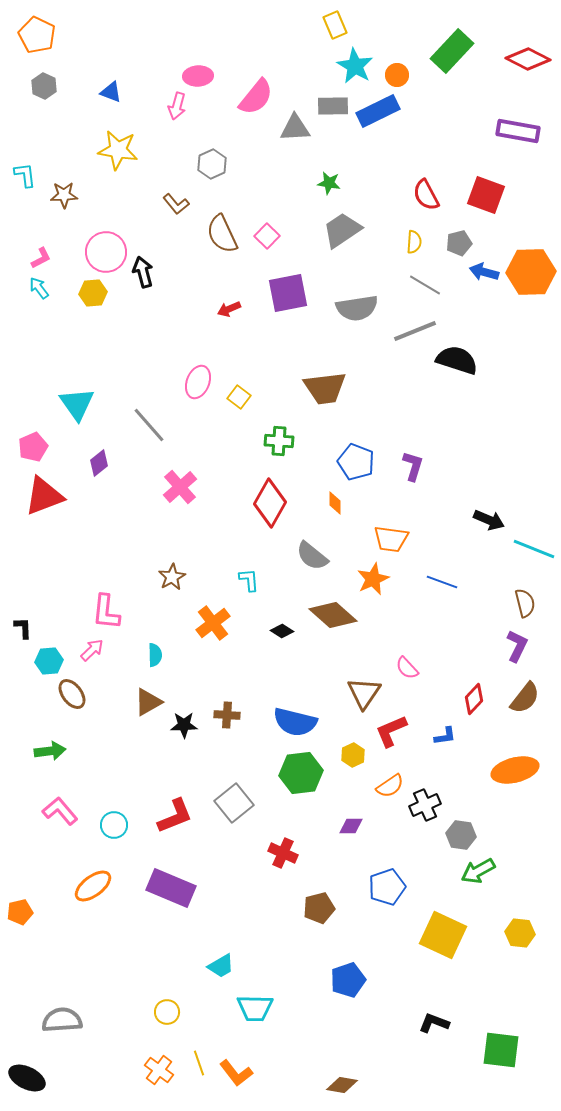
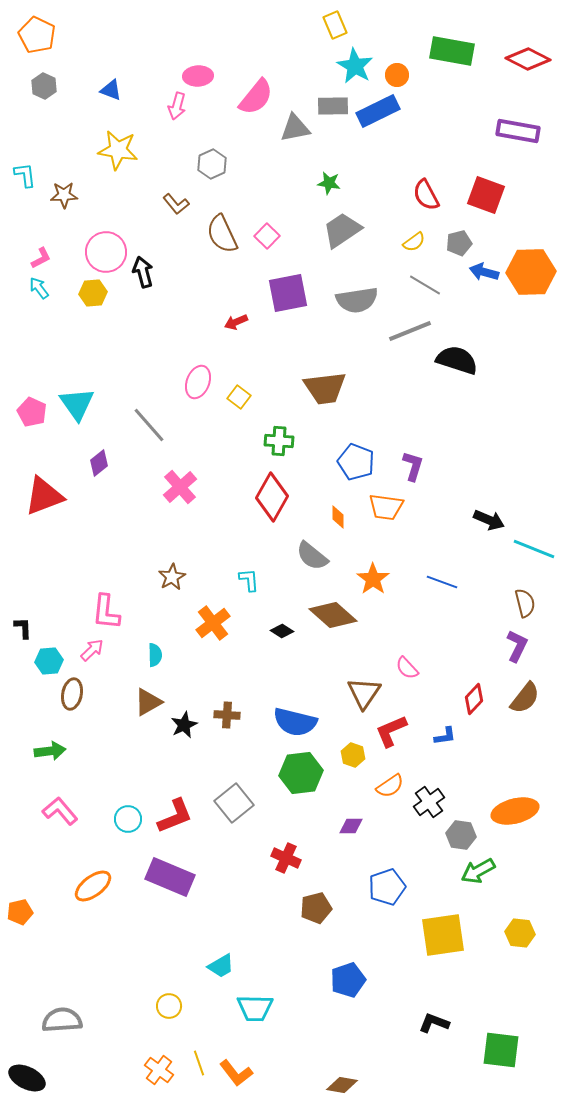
green rectangle at (452, 51): rotated 57 degrees clockwise
blue triangle at (111, 92): moved 2 px up
gray triangle at (295, 128): rotated 8 degrees counterclockwise
yellow semicircle at (414, 242): rotated 50 degrees clockwise
gray semicircle at (357, 308): moved 8 px up
red arrow at (229, 309): moved 7 px right, 13 px down
gray line at (415, 331): moved 5 px left
pink pentagon at (33, 447): moved 1 px left, 35 px up; rotated 24 degrees counterclockwise
red diamond at (270, 503): moved 2 px right, 6 px up
orange diamond at (335, 503): moved 3 px right, 14 px down
orange trapezoid at (391, 539): moved 5 px left, 32 px up
orange star at (373, 579): rotated 12 degrees counterclockwise
brown ellipse at (72, 694): rotated 48 degrees clockwise
black star at (184, 725): rotated 24 degrees counterclockwise
yellow hexagon at (353, 755): rotated 15 degrees counterclockwise
orange ellipse at (515, 770): moved 41 px down
black cross at (425, 805): moved 4 px right, 3 px up; rotated 12 degrees counterclockwise
cyan circle at (114, 825): moved 14 px right, 6 px up
red cross at (283, 853): moved 3 px right, 5 px down
purple rectangle at (171, 888): moved 1 px left, 11 px up
brown pentagon at (319, 908): moved 3 px left
yellow square at (443, 935): rotated 33 degrees counterclockwise
yellow circle at (167, 1012): moved 2 px right, 6 px up
